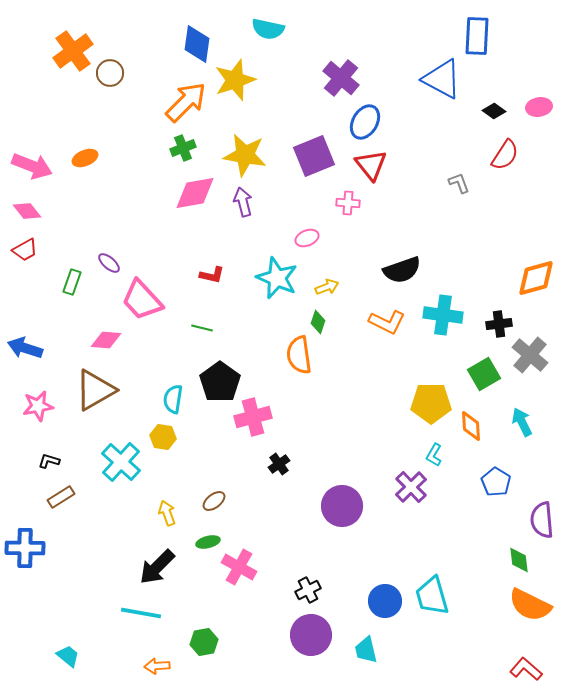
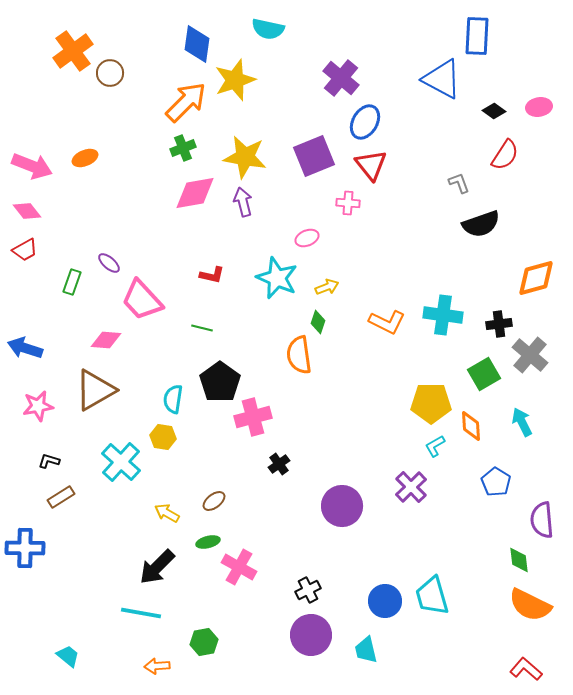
yellow star at (245, 155): moved 2 px down
black semicircle at (402, 270): moved 79 px right, 46 px up
cyan L-shape at (434, 455): moved 1 px right, 9 px up; rotated 30 degrees clockwise
yellow arrow at (167, 513): rotated 40 degrees counterclockwise
